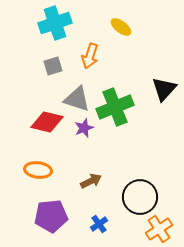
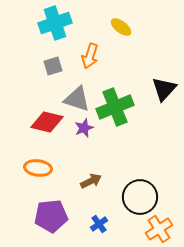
orange ellipse: moved 2 px up
